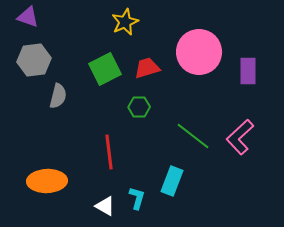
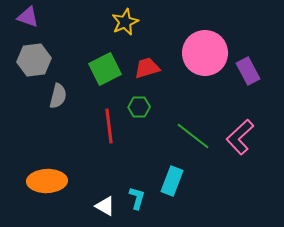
pink circle: moved 6 px right, 1 px down
purple rectangle: rotated 28 degrees counterclockwise
red line: moved 26 px up
